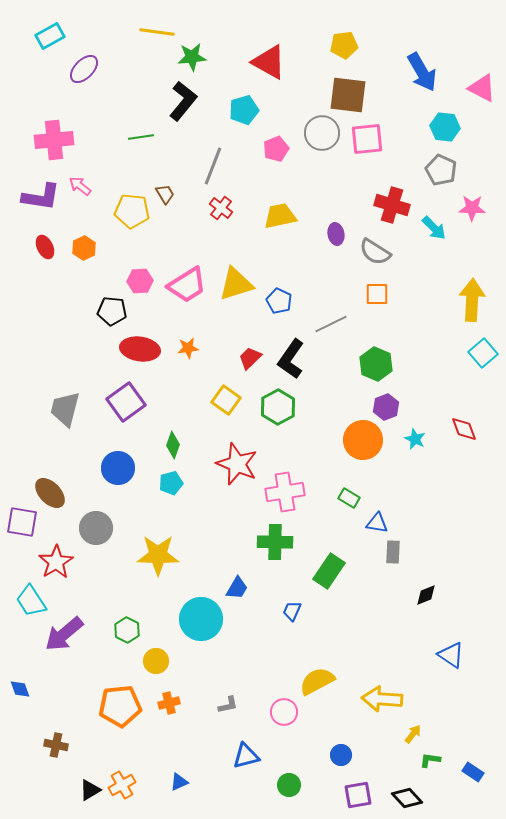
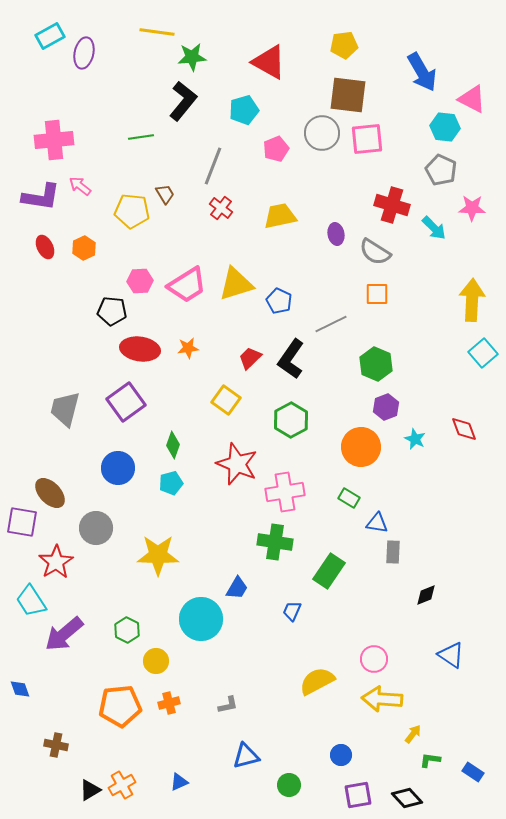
purple ellipse at (84, 69): moved 16 px up; rotated 32 degrees counterclockwise
pink triangle at (482, 88): moved 10 px left, 11 px down
green hexagon at (278, 407): moved 13 px right, 13 px down
orange circle at (363, 440): moved 2 px left, 7 px down
green cross at (275, 542): rotated 8 degrees clockwise
pink circle at (284, 712): moved 90 px right, 53 px up
